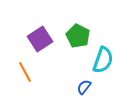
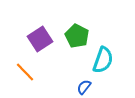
green pentagon: moved 1 px left
orange line: rotated 15 degrees counterclockwise
